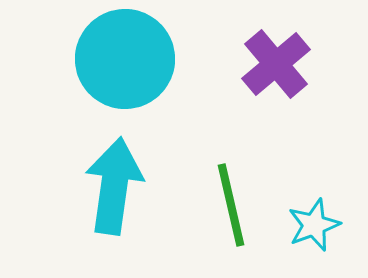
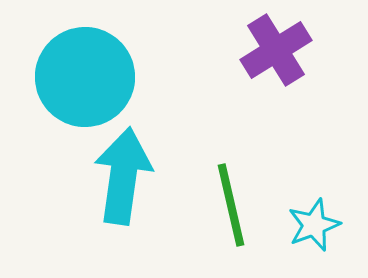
cyan circle: moved 40 px left, 18 px down
purple cross: moved 14 px up; rotated 8 degrees clockwise
cyan arrow: moved 9 px right, 10 px up
